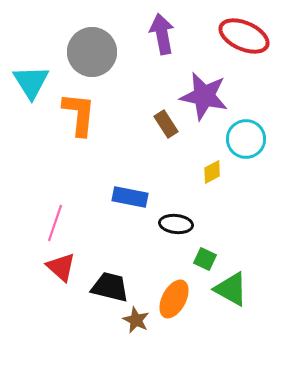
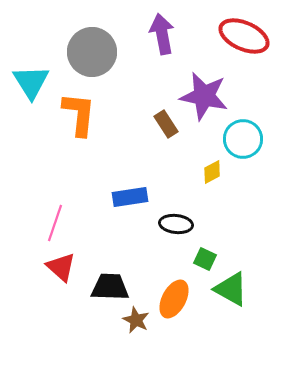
cyan circle: moved 3 px left
blue rectangle: rotated 20 degrees counterclockwise
black trapezoid: rotated 12 degrees counterclockwise
